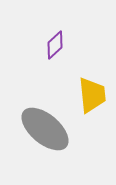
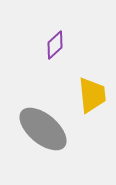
gray ellipse: moved 2 px left
